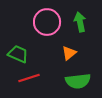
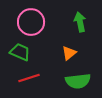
pink circle: moved 16 px left
green trapezoid: moved 2 px right, 2 px up
